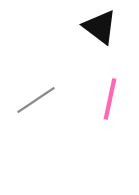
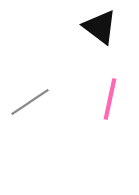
gray line: moved 6 px left, 2 px down
